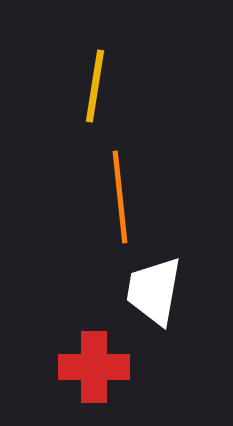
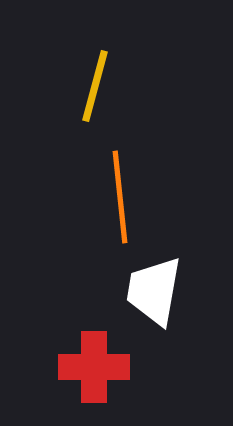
yellow line: rotated 6 degrees clockwise
